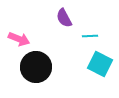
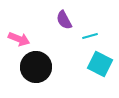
purple semicircle: moved 2 px down
cyan line: rotated 14 degrees counterclockwise
